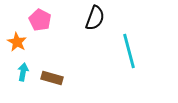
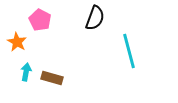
cyan arrow: moved 3 px right
